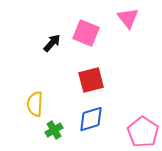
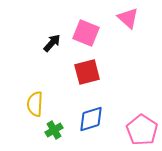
pink triangle: rotated 10 degrees counterclockwise
red square: moved 4 px left, 8 px up
pink pentagon: moved 1 px left, 2 px up
